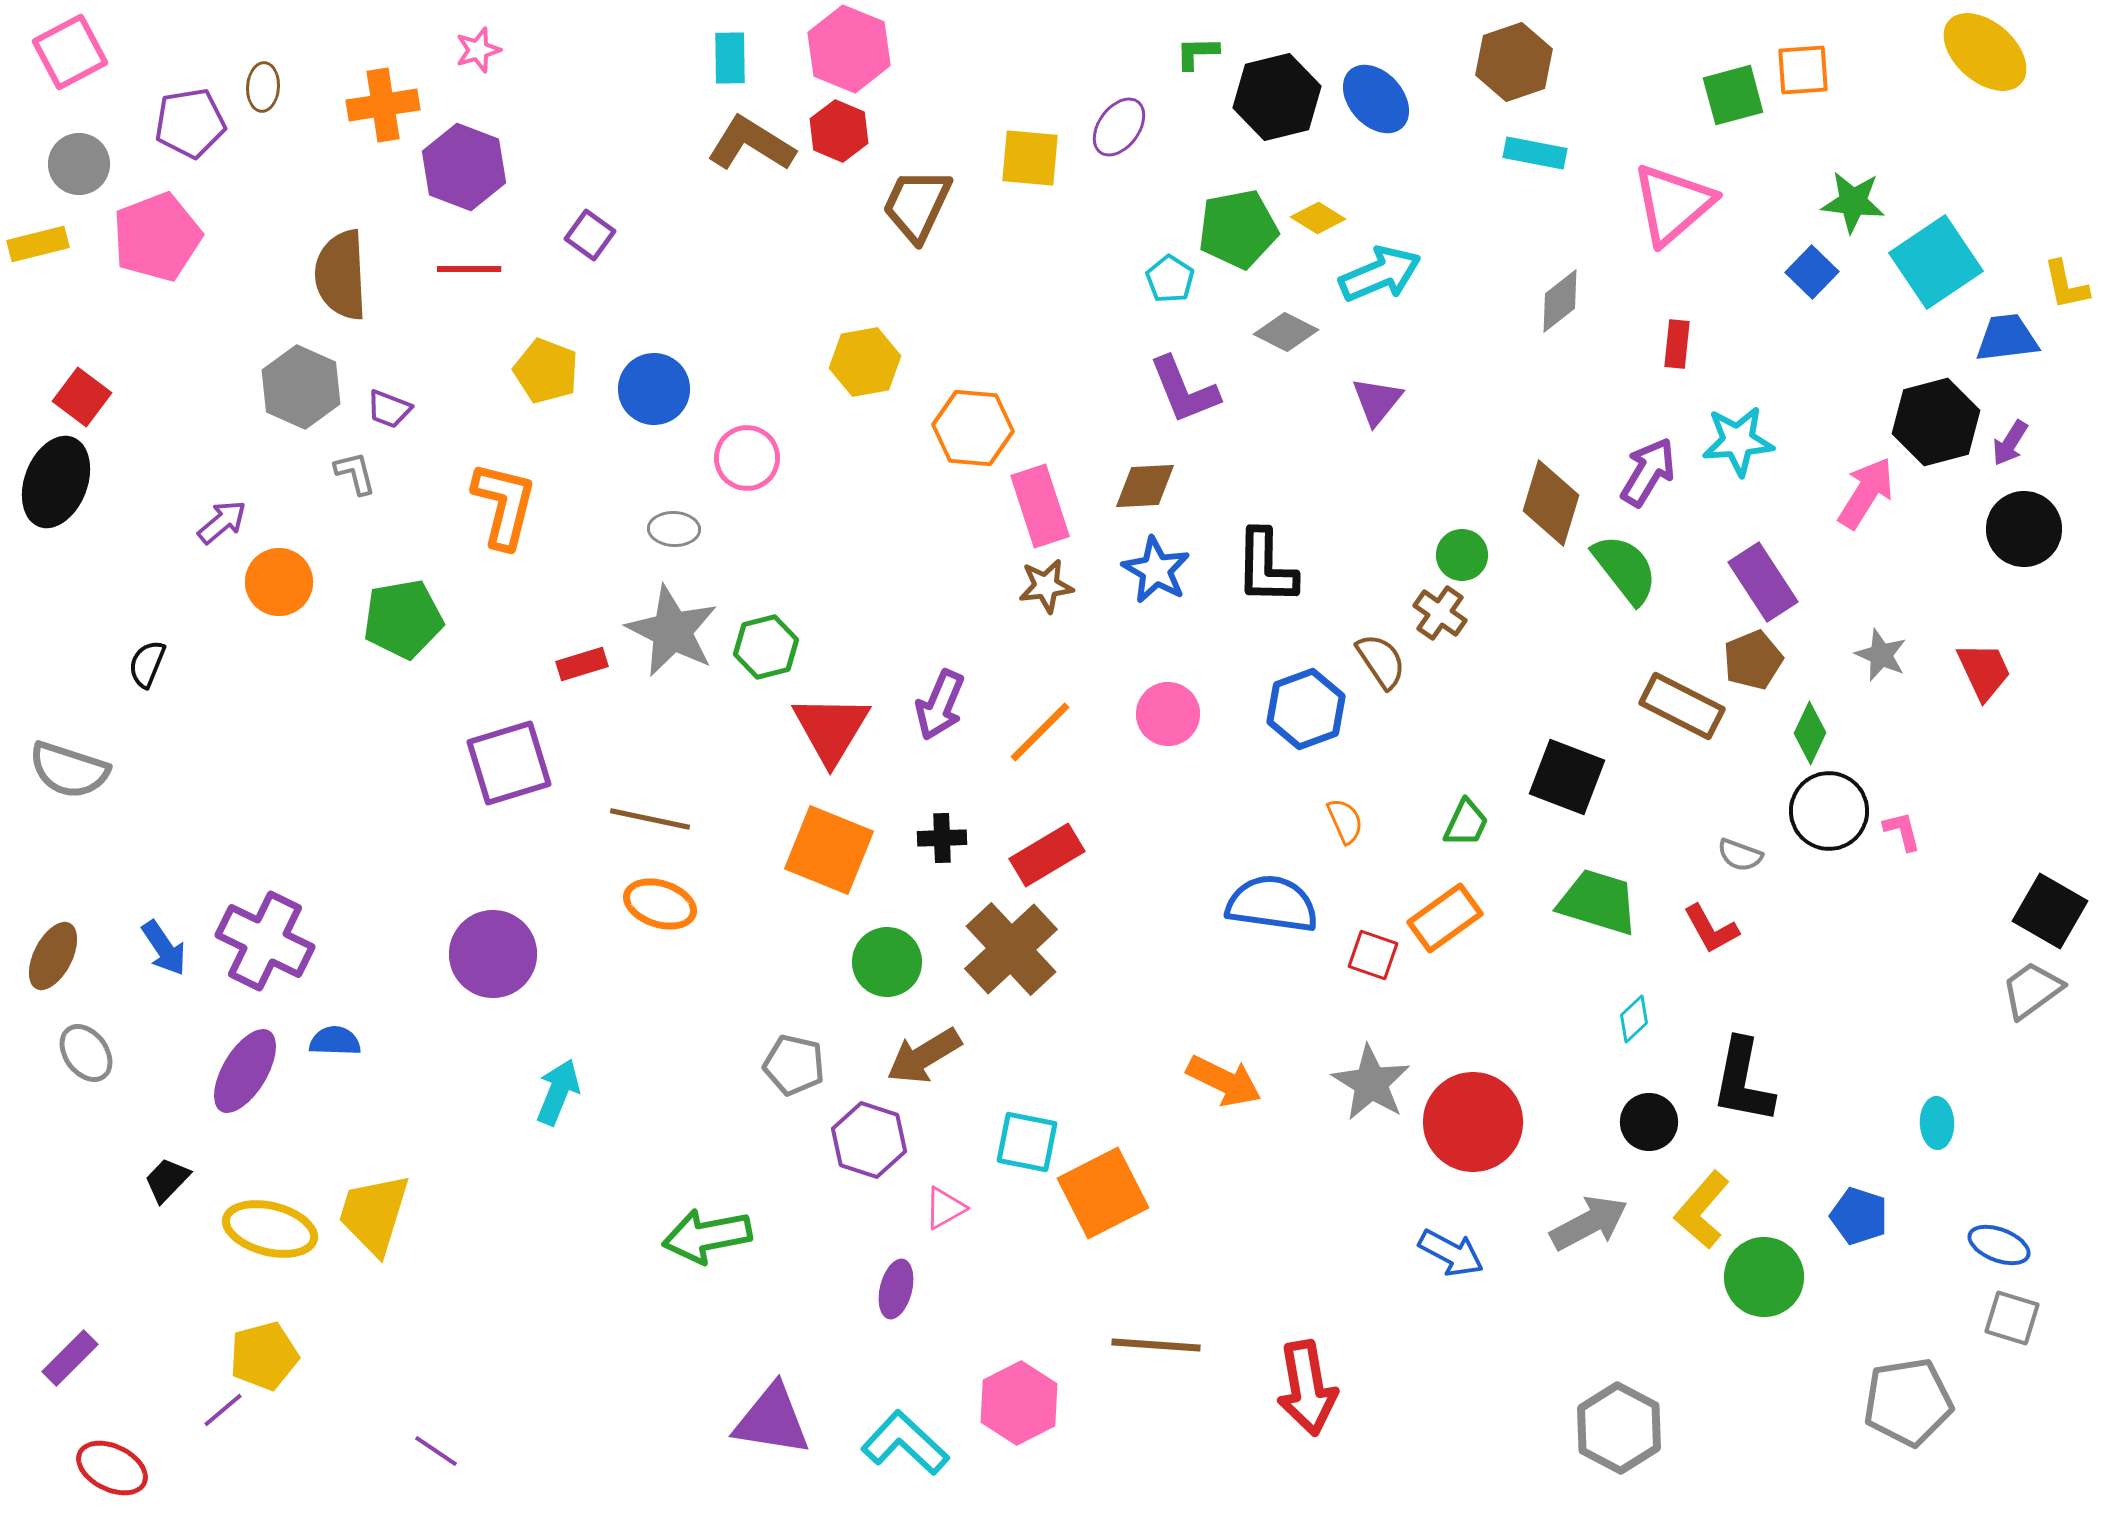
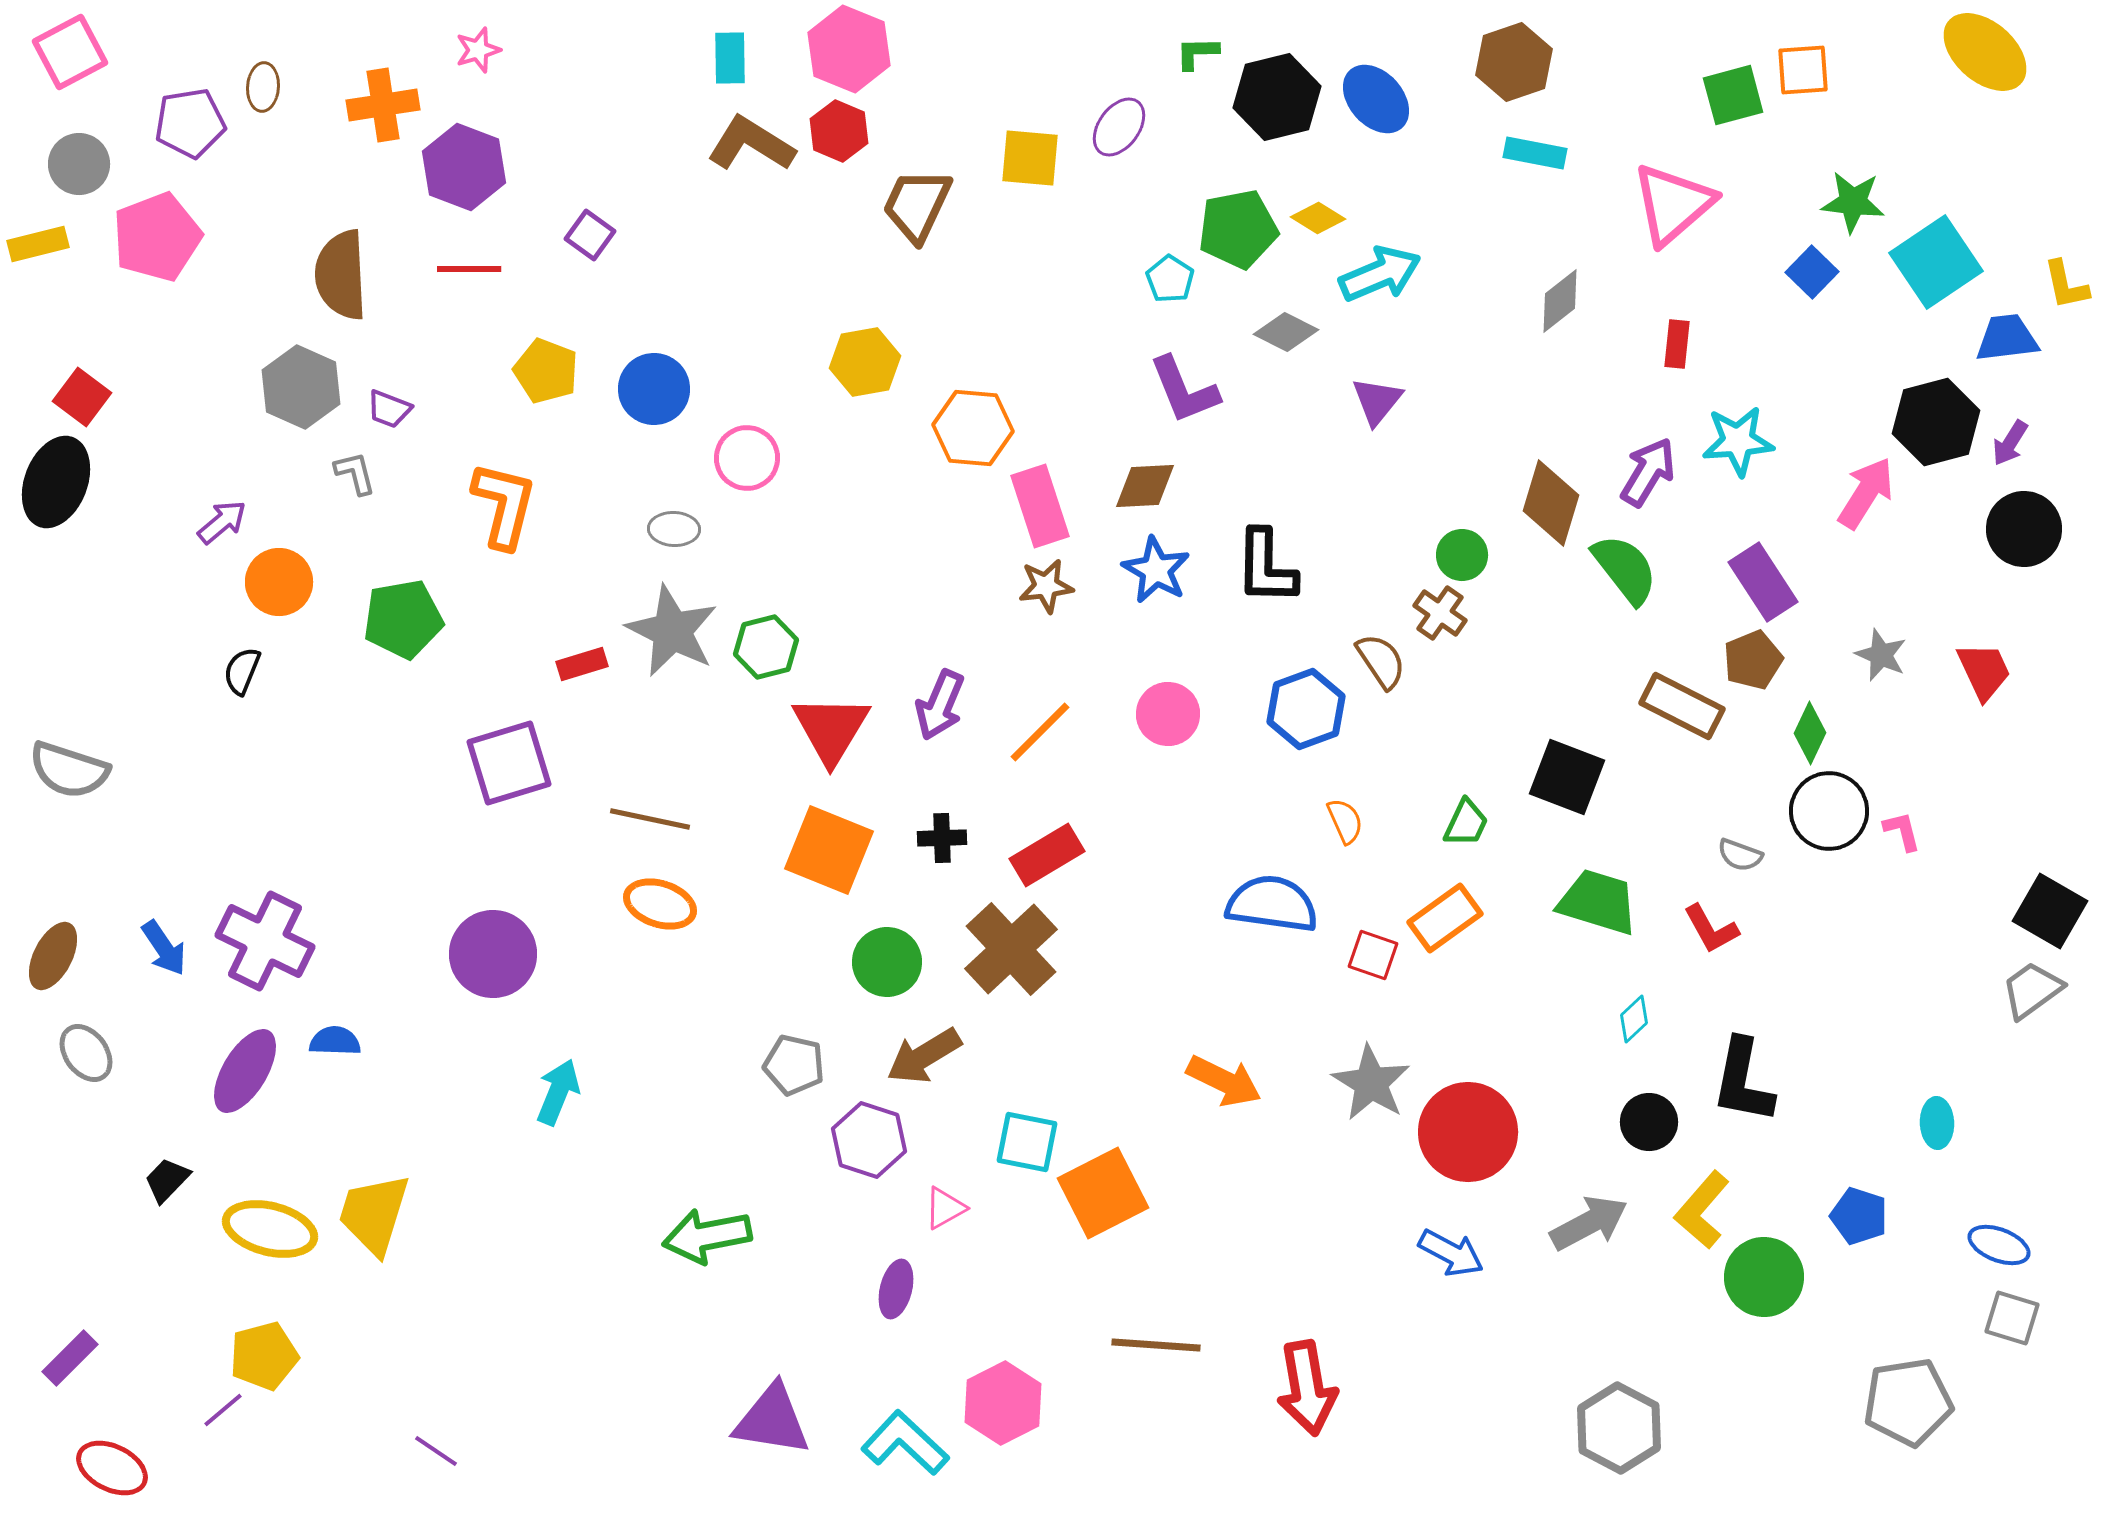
black semicircle at (147, 664): moved 95 px right, 7 px down
red circle at (1473, 1122): moved 5 px left, 10 px down
pink hexagon at (1019, 1403): moved 16 px left
